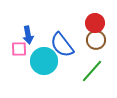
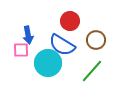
red circle: moved 25 px left, 2 px up
blue semicircle: rotated 20 degrees counterclockwise
pink square: moved 2 px right, 1 px down
cyan circle: moved 4 px right, 2 px down
